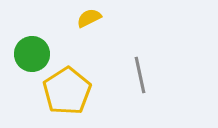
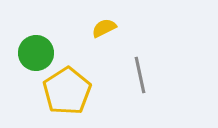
yellow semicircle: moved 15 px right, 10 px down
green circle: moved 4 px right, 1 px up
